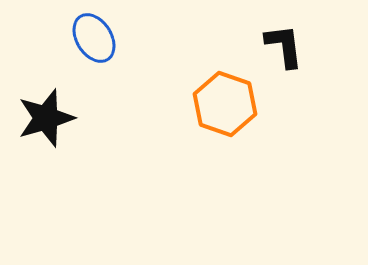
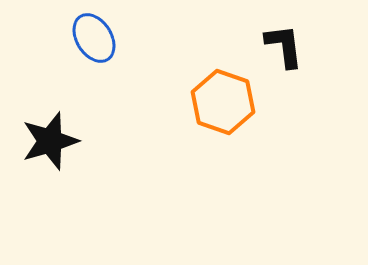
orange hexagon: moved 2 px left, 2 px up
black star: moved 4 px right, 23 px down
